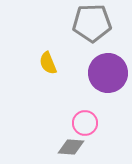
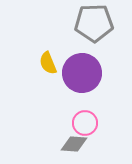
gray pentagon: moved 2 px right
purple circle: moved 26 px left
gray diamond: moved 3 px right, 3 px up
